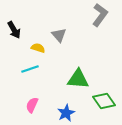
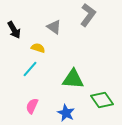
gray L-shape: moved 12 px left
gray triangle: moved 5 px left, 8 px up; rotated 14 degrees counterclockwise
cyan line: rotated 30 degrees counterclockwise
green triangle: moved 5 px left
green diamond: moved 2 px left, 1 px up
pink semicircle: moved 1 px down
blue star: rotated 18 degrees counterclockwise
